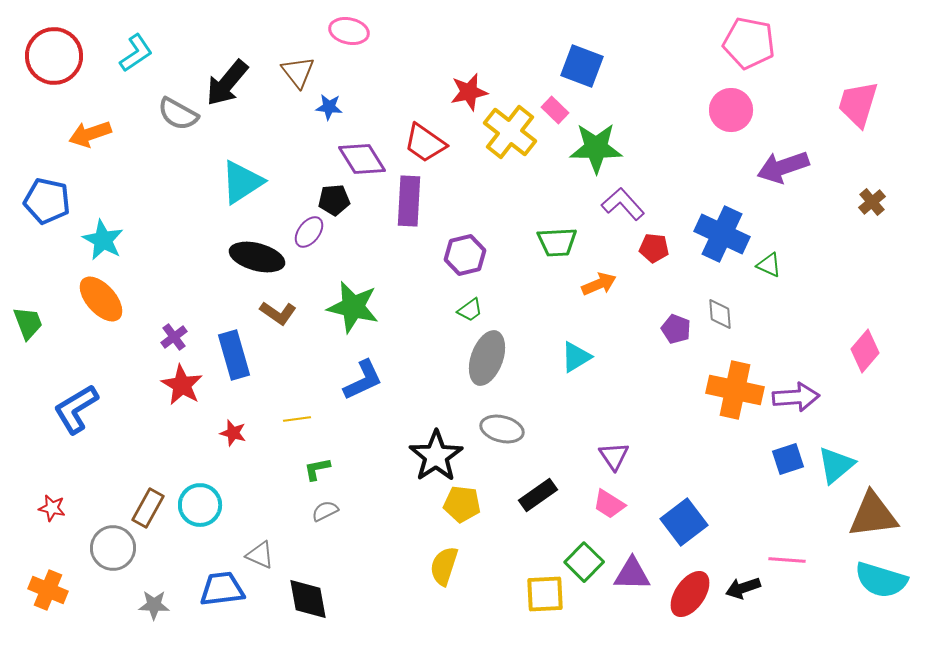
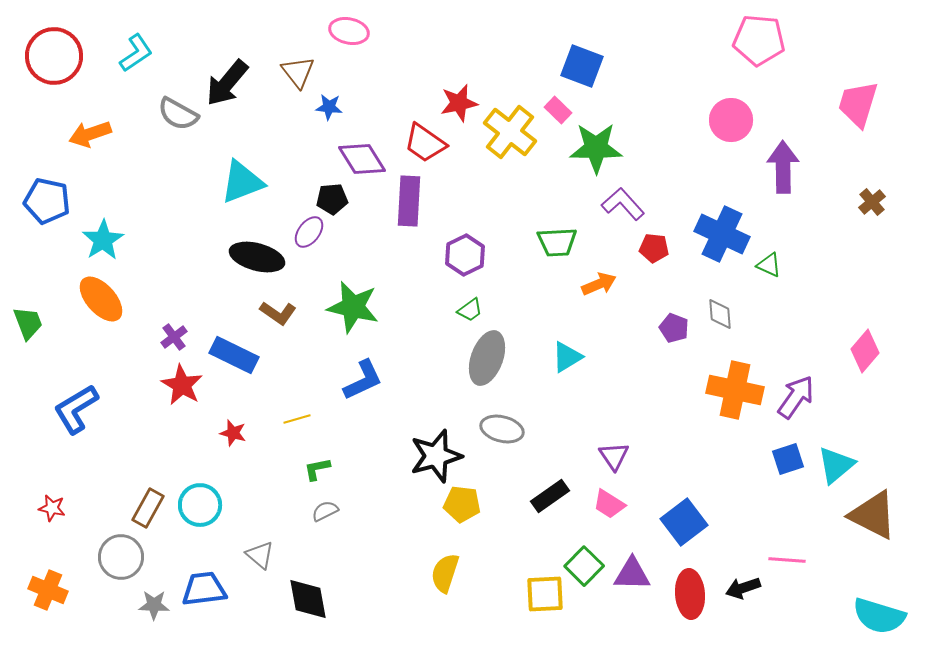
pink pentagon at (749, 43): moved 10 px right, 3 px up; rotated 6 degrees counterclockwise
red star at (469, 92): moved 10 px left, 11 px down
pink rectangle at (555, 110): moved 3 px right
pink circle at (731, 110): moved 10 px down
purple arrow at (783, 167): rotated 108 degrees clockwise
cyan triangle at (242, 182): rotated 12 degrees clockwise
black pentagon at (334, 200): moved 2 px left, 1 px up
cyan star at (103, 240): rotated 12 degrees clockwise
purple hexagon at (465, 255): rotated 12 degrees counterclockwise
purple pentagon at (676, 329): moved 2 px left, 1 px up
blue rectangle at (234, 355): rotated 48 degrees counterclockwise
cyan triangle at (576, 357): moved 9 px left
purple arrow at (796, 397): rotated 51 degrees counterclockwise
yellow line at (297, 419): rotated 8 degrees counterclockwise
black star at (436, 456): rotated 18 degrees clockwise
black rectangle at (538, 495): moved 12 px right, 1 px down
brown triangle at (873, 515): rotated 34 degrees clockwise
gray circle at (113, 548): moved 8 px right, 9 px down
gray triangle at (260, 555): rotated 16 degrees clockwise
green square at (584, 562): moved 4 px down
yellow semicircle at (444, 566): moved 1 px right, 7 px down
cyan semicircle at (881, 580): moved 2 px left, 36 px down
blue trapezoid at (222, 589): moved 18 px left
red ellipse at (690, 594): rotated 39 degrees counterclockwise
